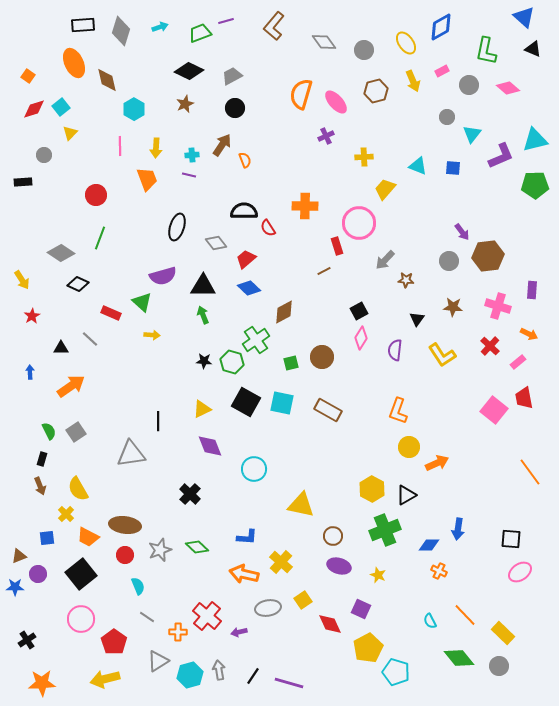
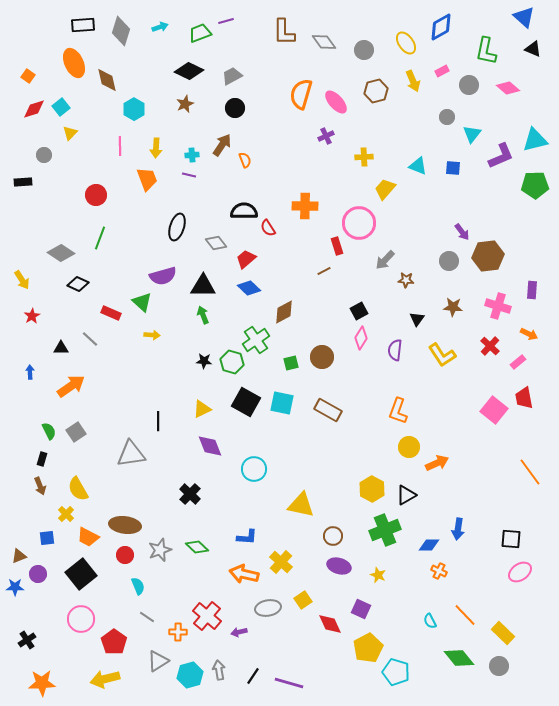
brown L-shape at (274, 26): moved 10 px right, 6 px down; rotated 40 degrees counterclockwise
